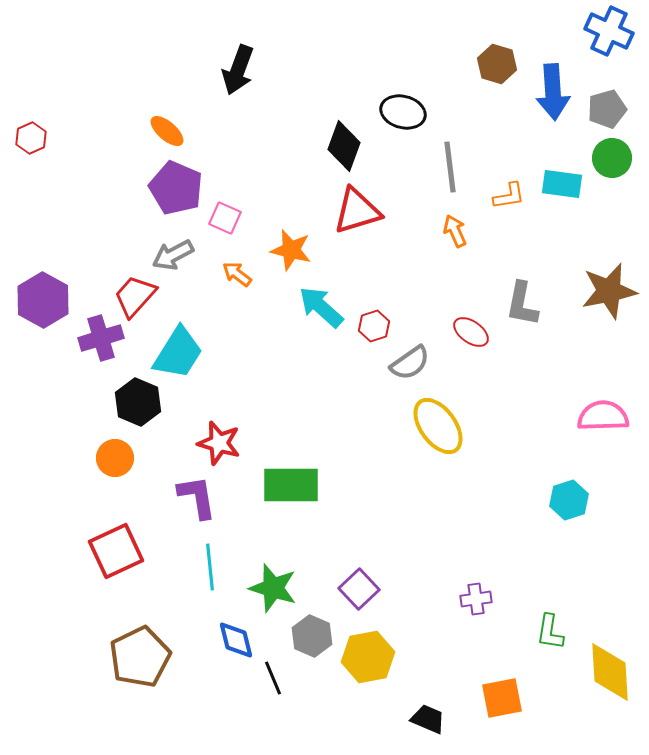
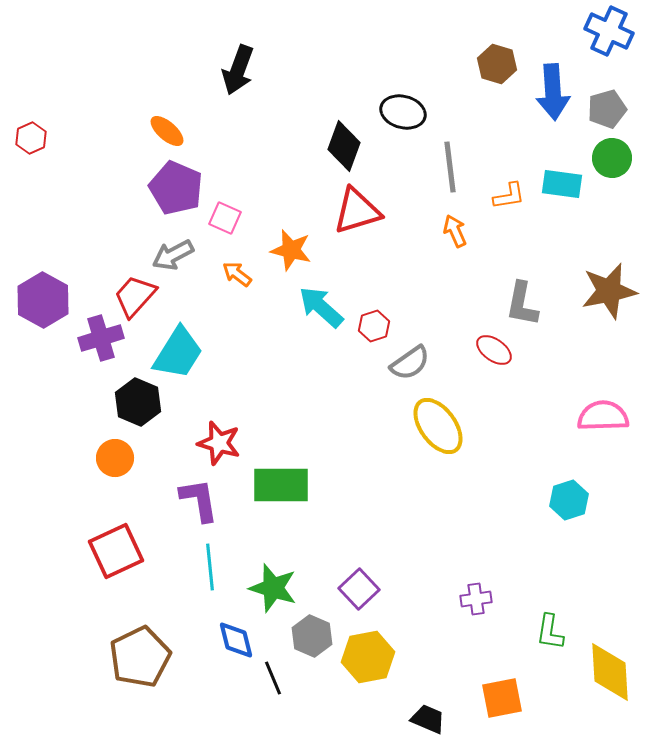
red ellipse at (471, 332): moved 23 px right, 18 px down
green rectangle at (291, 485): moved 10 px left
purple L-shape at (197, 497): moved 2 px right, 3 px down
